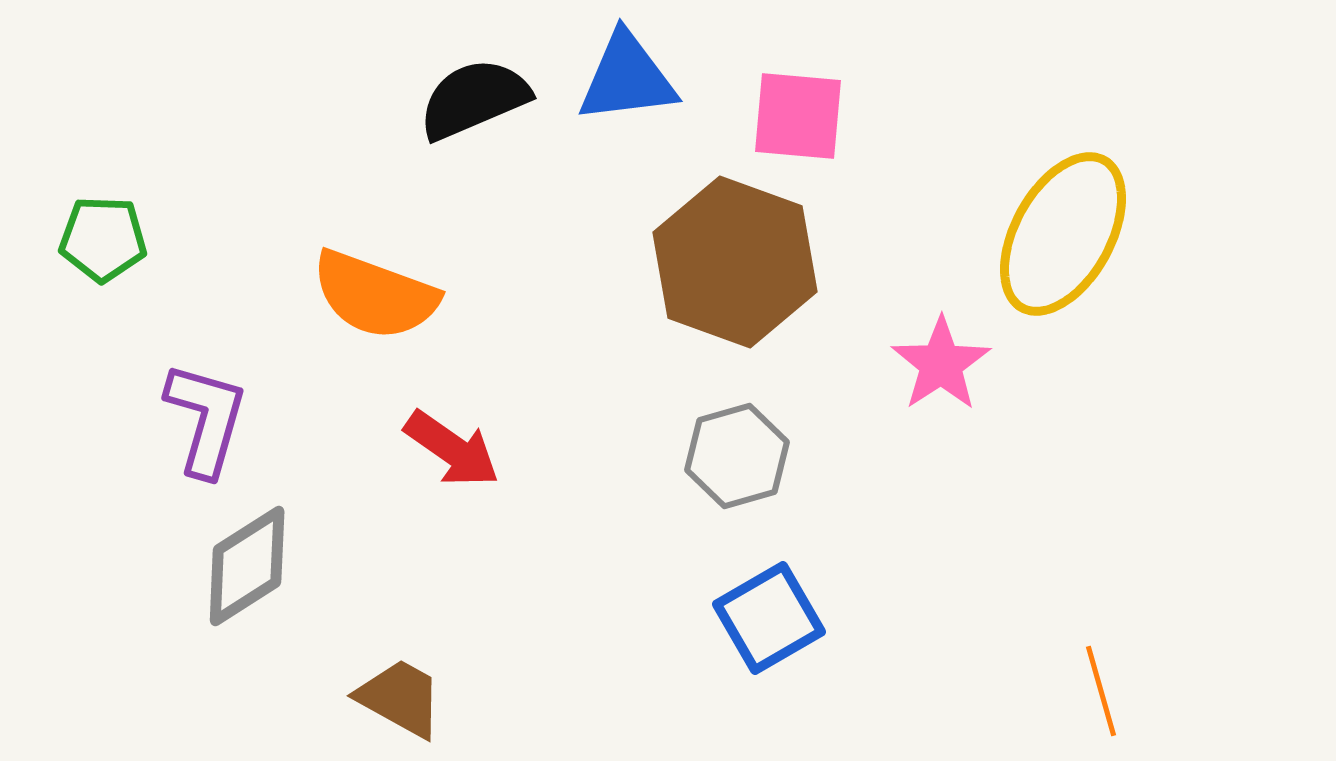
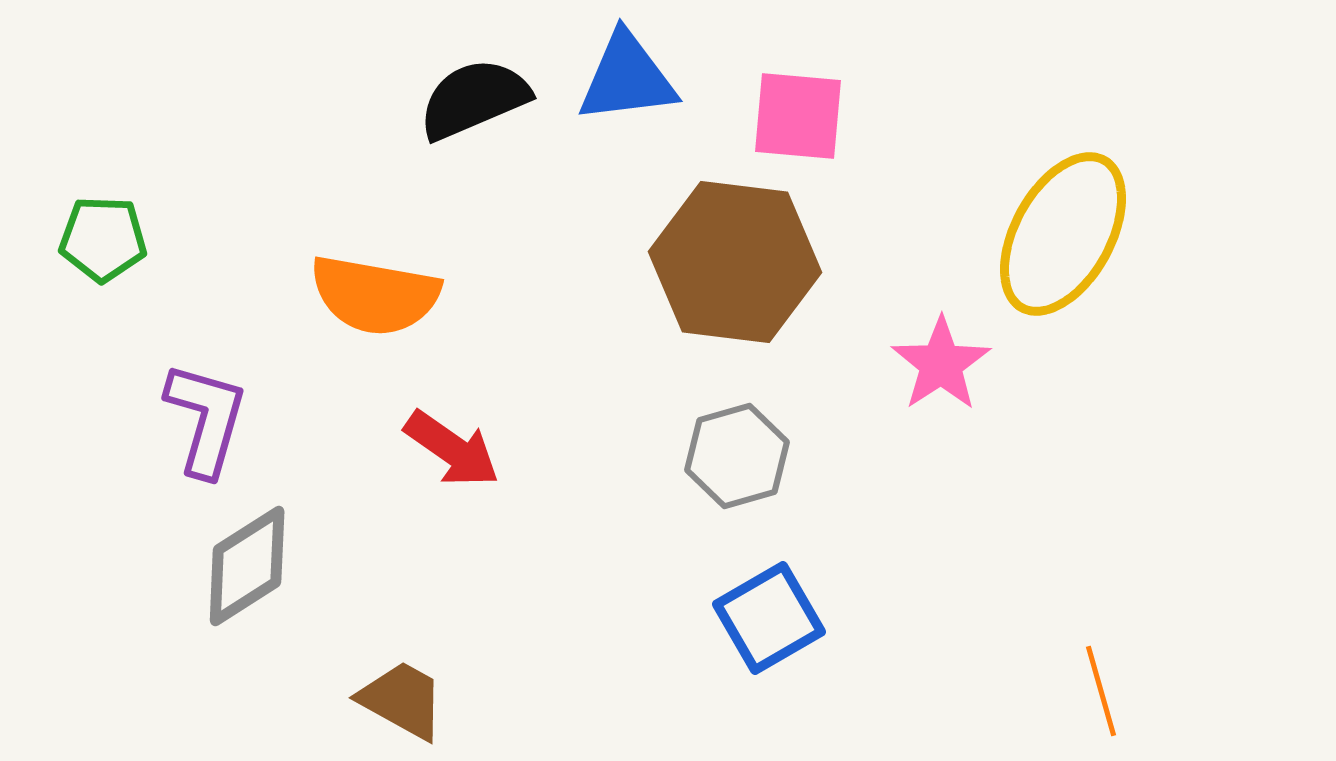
brown hexagon: rotated 13 degrees counterclockwise
orange semicircle: rotated 10 degrees counterclockwise
brown trapezoid: moved 2 px right, 2 px down
